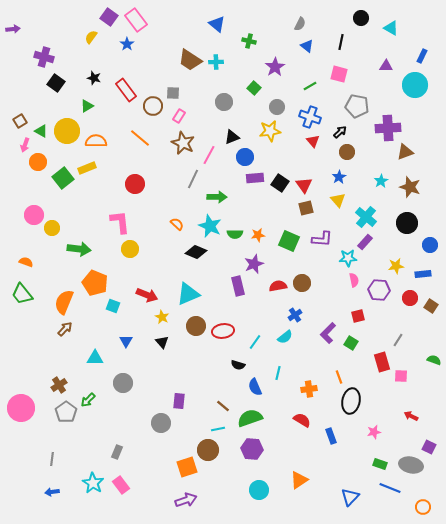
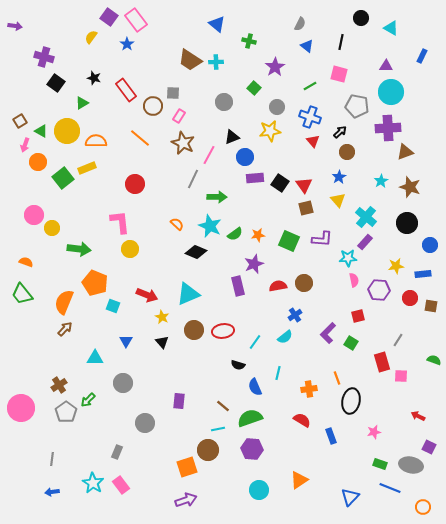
purple arrow at (13, 29): moved 2 px right, 3 px up; rotated 16 degrees clockwise
cyan circle at (415, 85): moved 24 px left, 7 px down
green triangle at (87, 106): moved 5 px left, 3 px up
green semicircle at (235, 234): rotated 35 degrees counterclockwise
brown circle at (302, 283): moved 2 px right
brown square at (431, 306): rotated 24 degrees counterclockwise
brown circle at (196, 326): moved 2 px left, 4 px down
orange line at (339, 377): moved 2 px left, 1 px down
red arrow at (411, 416): moved 7 px right
gray circle at (161, 423): moved 16 px left
